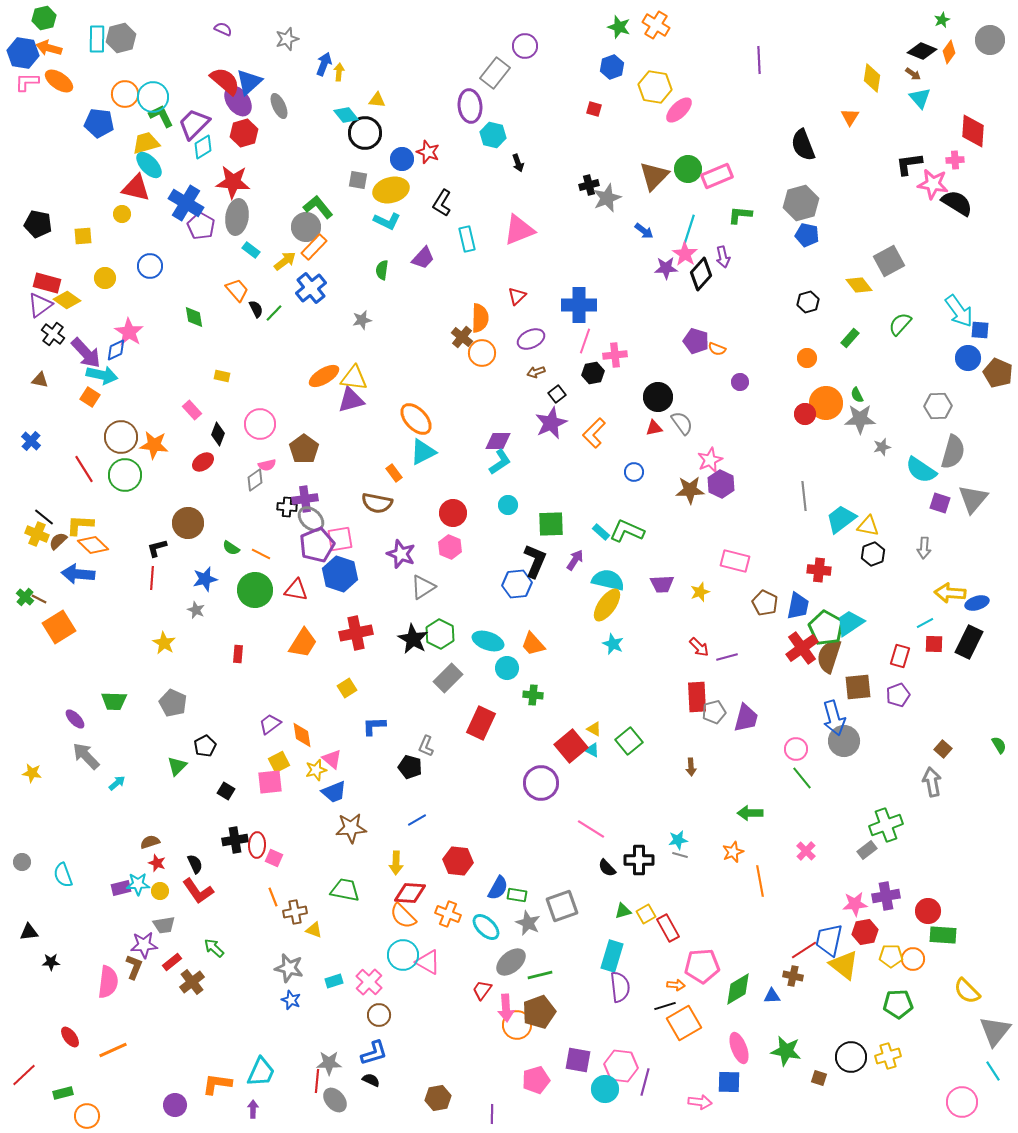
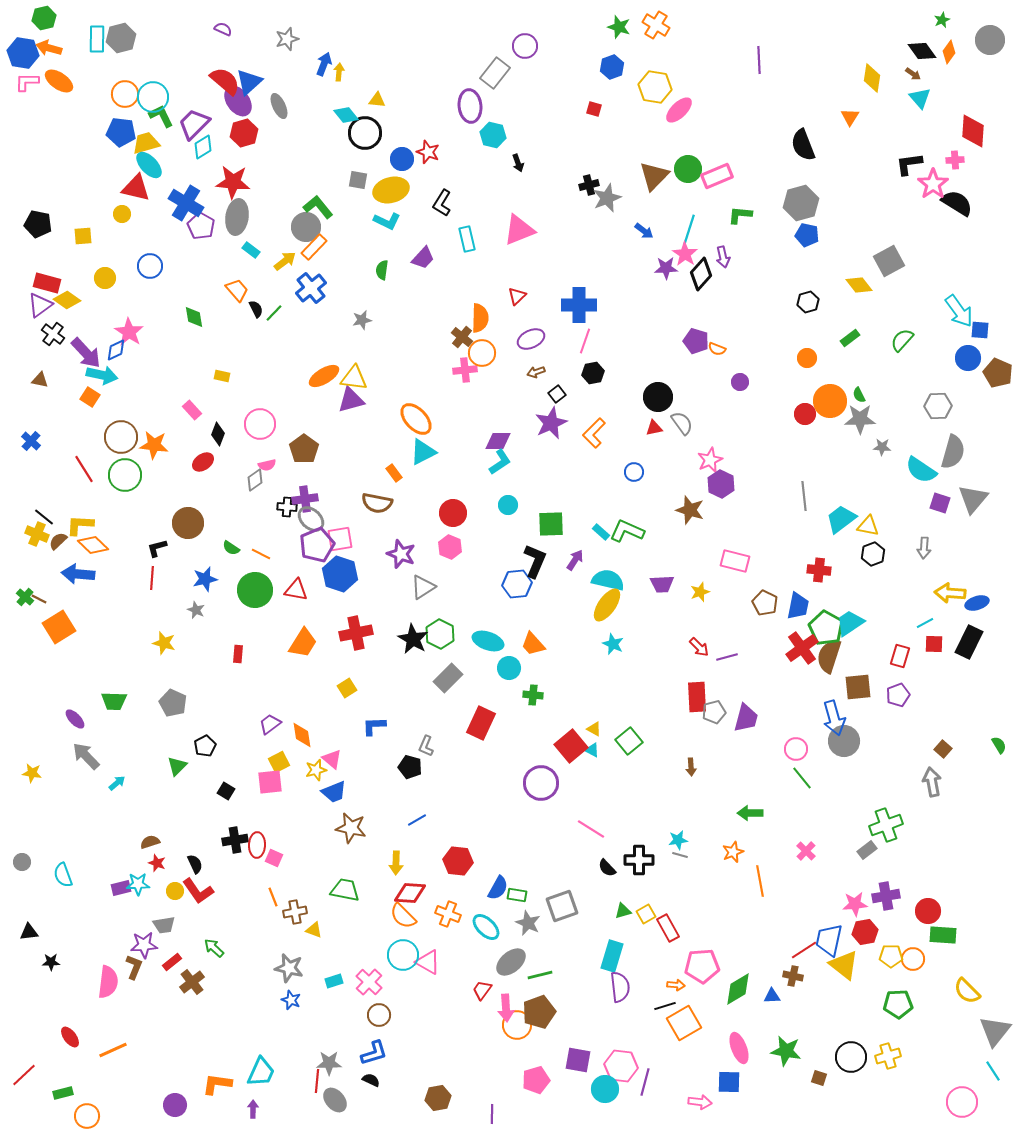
black diamond at (922, 51): rotated 32 degrees clockwise
blue pentagon at (99, 123): moved 22 px right, 9 px down
pink star at (933, 184): rotated 28 degrees clockwise
green semicircle at (900, 324): moved 2 px right, 16 px down
green rectangle at (850, 338): rotated 12 degrees clockwise
pink cross at (615, 355): moved 150 px left, 15 px down
green semicircle at (857, 395): moved 2 px right
orange circle at (826, 403): moved 4 px right, 2 px up
gray star at (882, 447): rotated 18 degrees clockwise
brown star at (690, 490): moved 20 px down; rotated 20 degrees clockwise
yellow star at (164, 643): rotated 15 degrees counterclockwise
cyan circle at (507, 668): moved 2 px right
brown star at (351, 828): rotated 16 degrees clockwise
yellow circle at (160, 891): moved 15 px right
